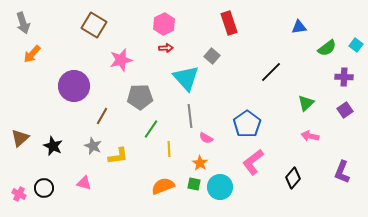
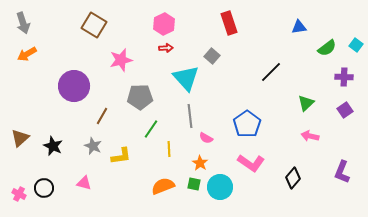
orange arrow: moved 5 px left; rotated 18 degrees clockwise
yellow L-shape: moved 3 px right
pink L-shape: moved 2 px left, 1 px down; rotated 108 degrees counterclockwise
